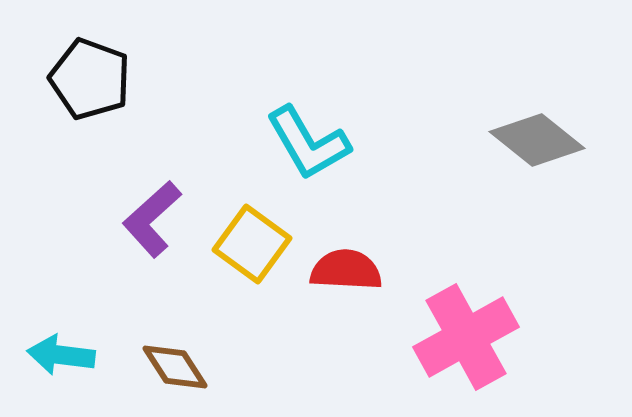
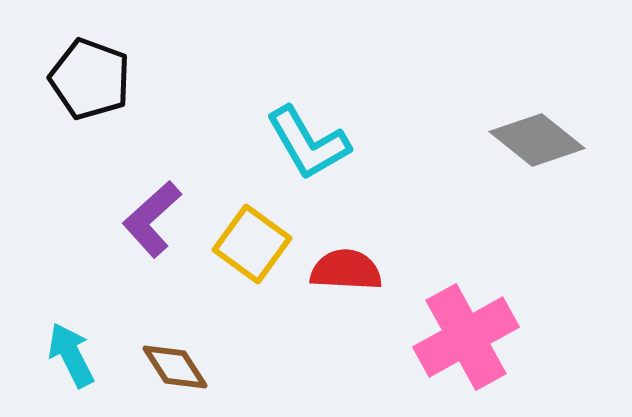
cyan arrow: moved 10 px right; rotated 56 degrees clockwise
